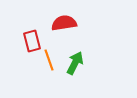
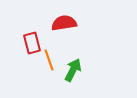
red rectangle: moved 2 px down
green arrow: moved 2 px left, 7 px down
